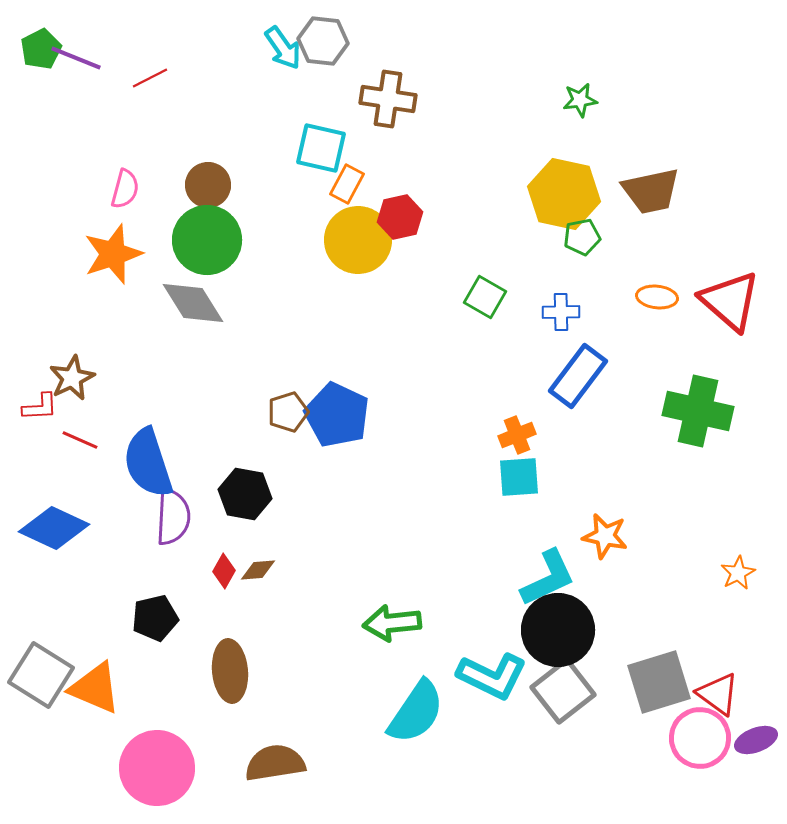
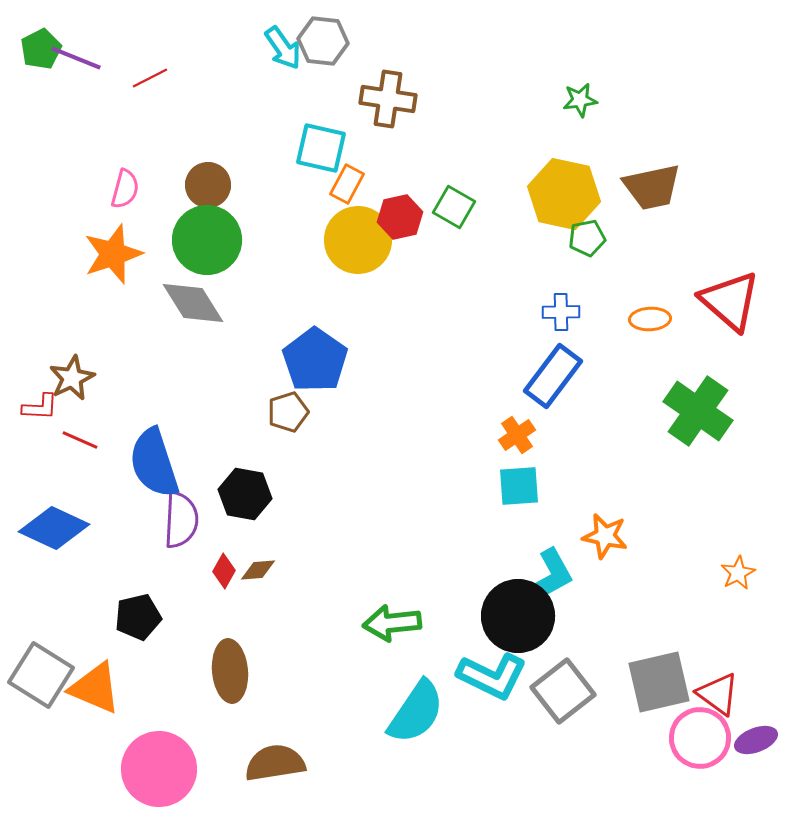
brown trapezoid at (651, 191): moved 1 px right, 4 px up
green pentagon at (582, 237): moved 5 px right, 1 px down
green square at (485, 297): moved 31 px left, 90 px up
orange ellipse at (657, 297): moved 7 px left, 22 px down; rotated 9 degrees counterclockwise
blue rectangle at (578, 376): moved 25 px left
red L-shape at (40, 407): rotated 6 degrees clockwise
green cross at (698, 411): rotated 22 degrees clockwise
blue pentagon at (337, 415): moved 22 px left, 55 px up; rotated 10 degrees clockwise
orange cross at (517, 435): rotated 12 degrees counterclockwise
blue semicircle at (148, 463): moved 6 px right
cyan square at (519, 477): moved 9 px down
purple semicircle at (173, 517): moved 8 px right, 3 px down
cyan L-shape at (548, 578): rotated 4 degrees counterclockwise
black pentagon at (155, 618): moved 17 px left, 1 px up
black circle at (558, 630): moved 40 px left, 14 px up
gray square at (659, 682): rotated 4 degrees clockwise
pink circle at (157, 768): moved 2 px right, 1 px down
